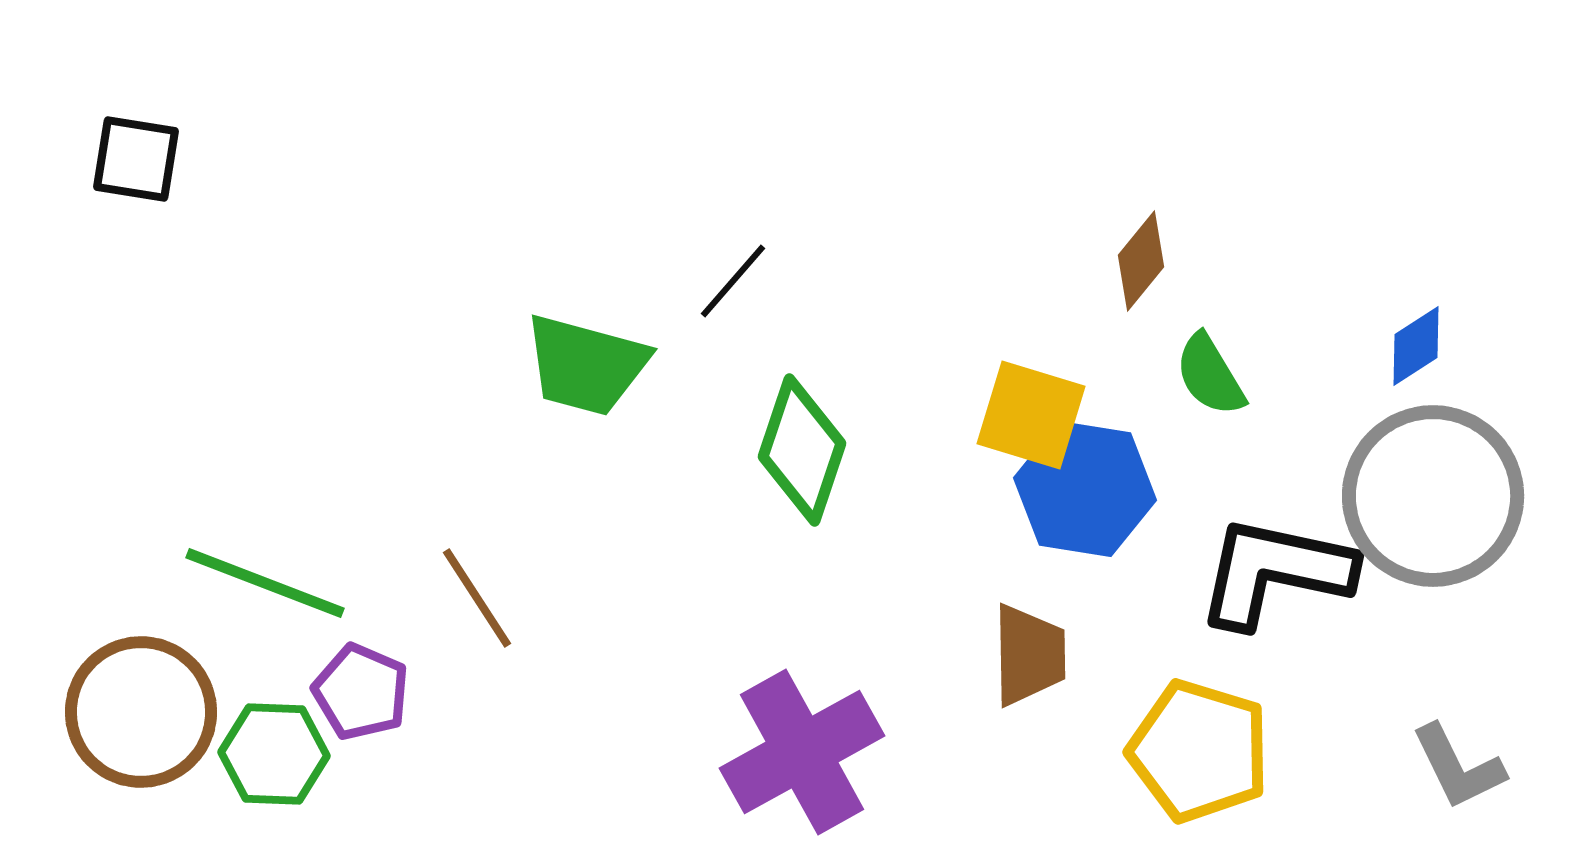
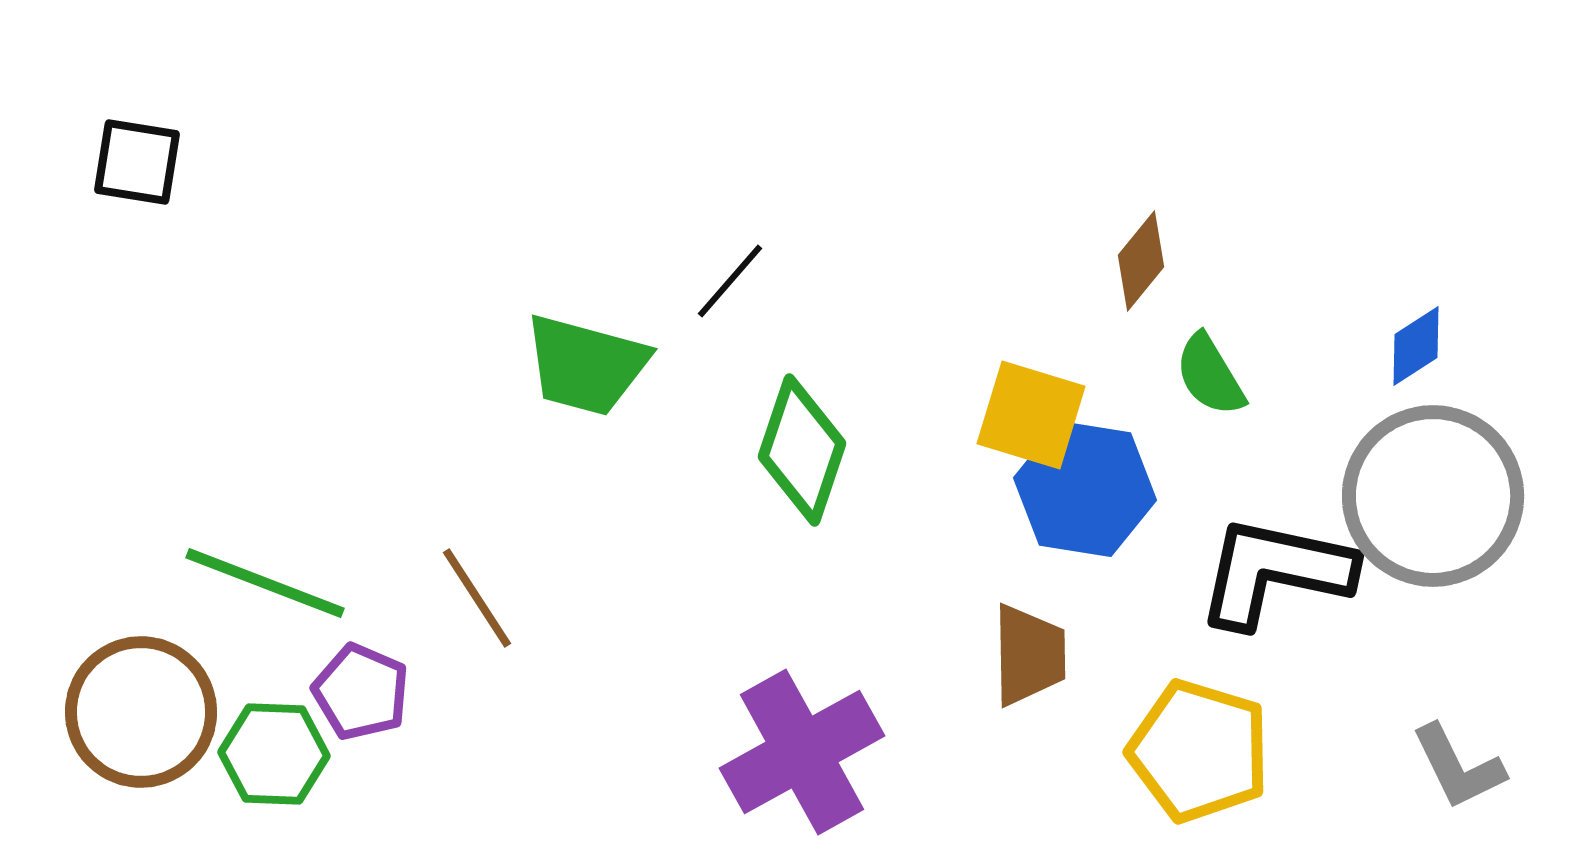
black square: moved 1 px right, 3 px down
black line: moved 3 px left
